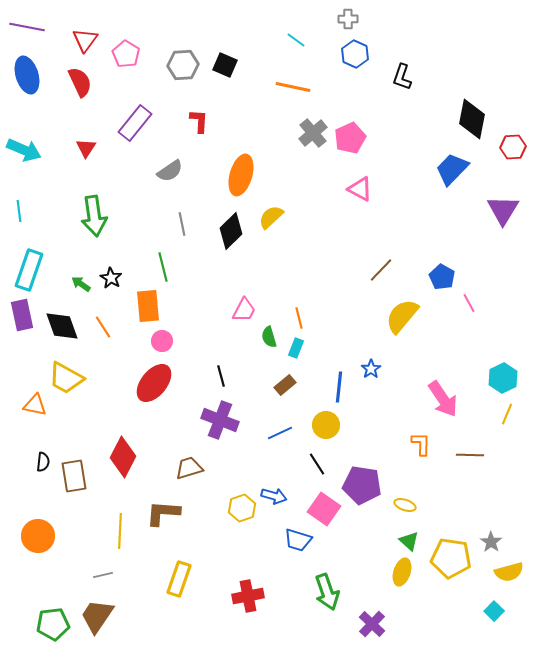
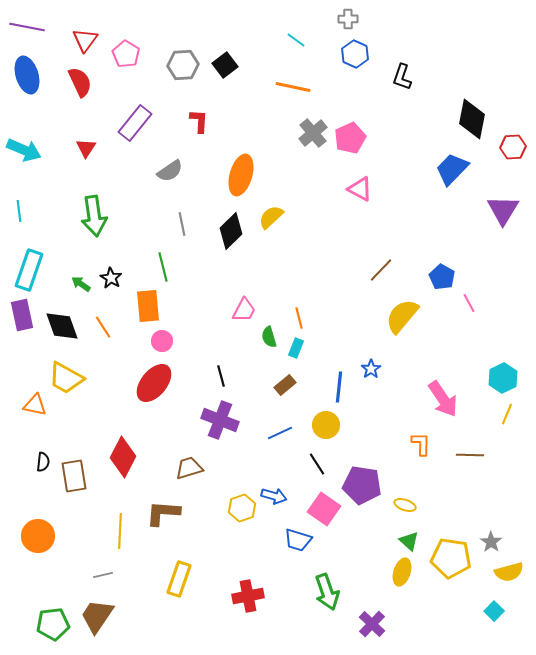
black square at (225, 65): rotated 30 degrees clockwise
